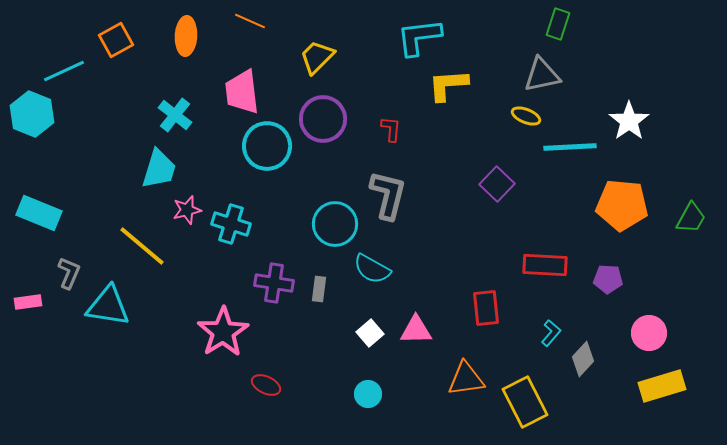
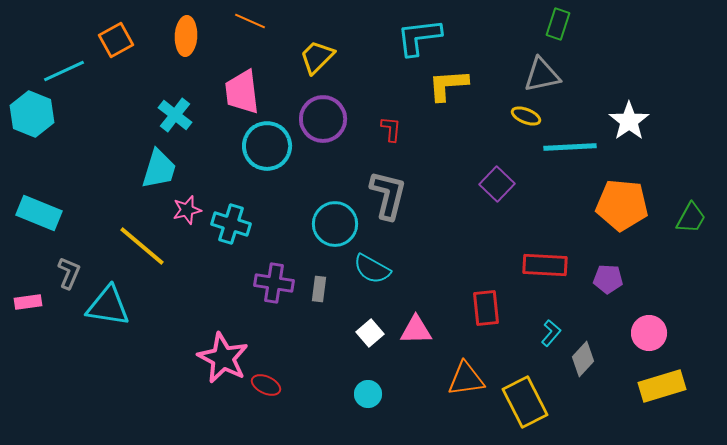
pink star at (223, 332): moved 26 px down; rotated 12 degrees counterclockwise
